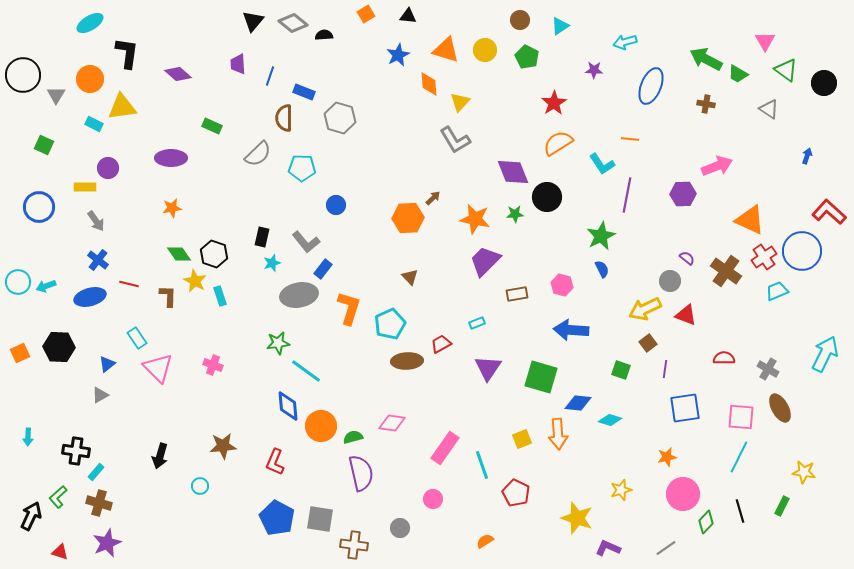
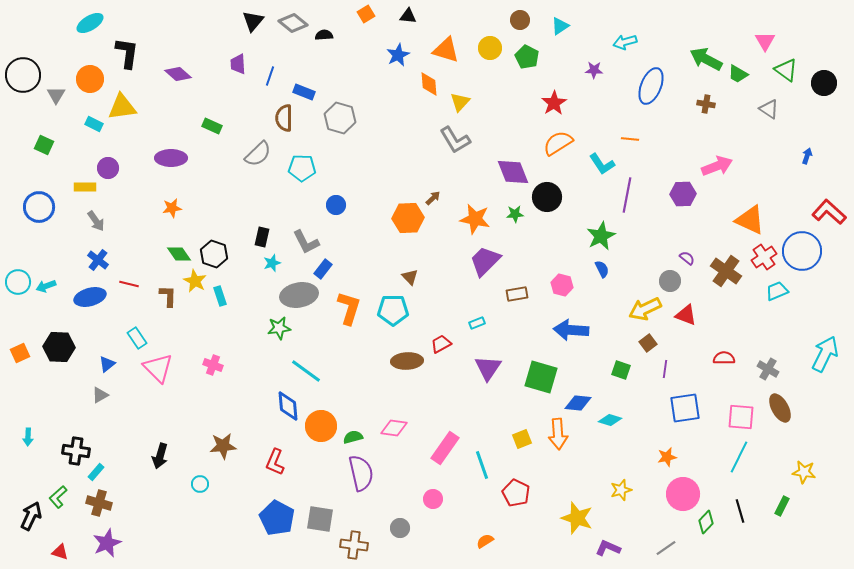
yellow circle at (485, 50): moved 5 px right, 2 px up
gray L-shape at (306, 242): rotated 12 degrees clockwise
cyan pentagon at (390, 324): moved 3 px right, 14 px up; rotated 24 degrees clockwise
green star at (278, 343): moved 1 px right, 15 px up
pink diamond at (392, 423): moved 2 px right, 5 px down
cyan circle at (200, 486): moved 2 px up
